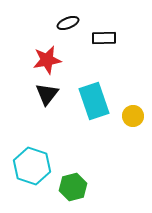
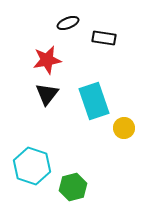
black rectangle: rotated 10 degrees clockwise
yellow circle: moved 9 px left, 12 px down
